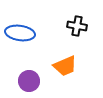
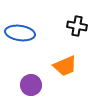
purple circle: moved 2 px right, 4 px down
